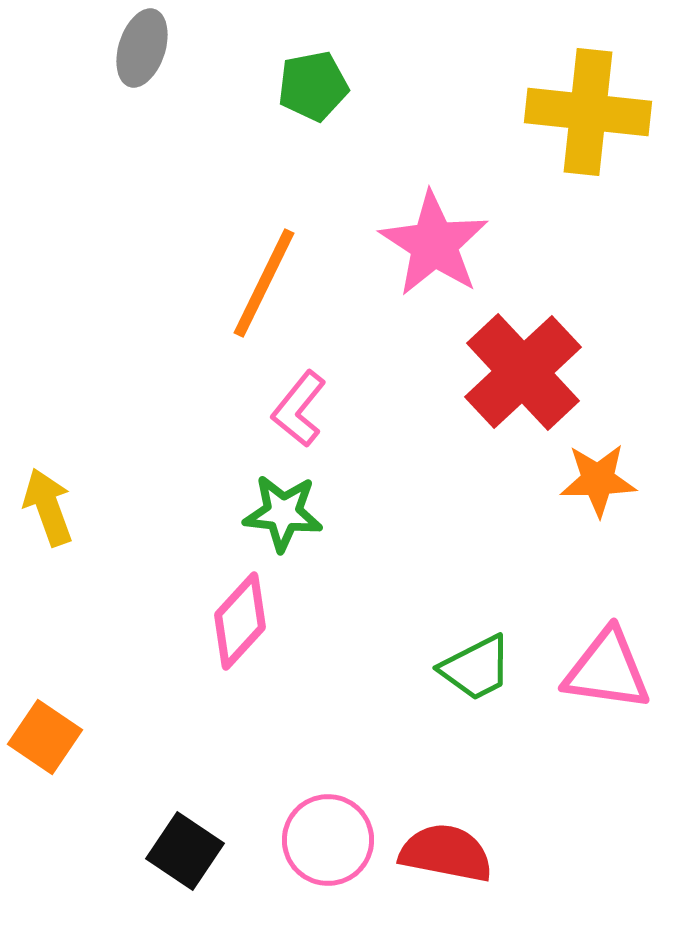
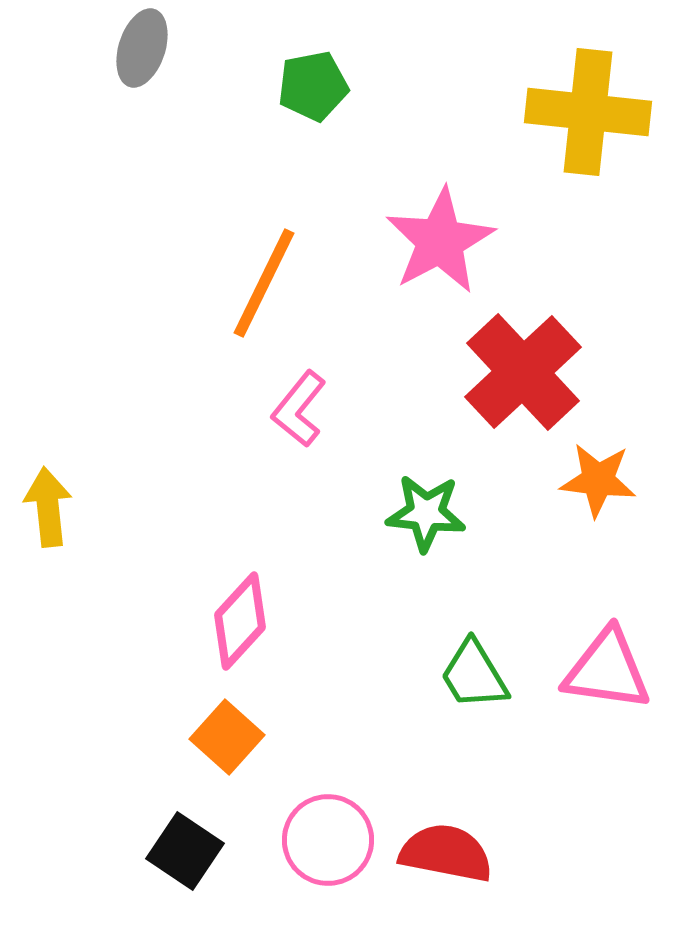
pink star: moved 6 px right, 3 px up; rotated 11 degrees clockwise
orange star: rotated 8 degrees clockwise
yellow arrow: rotated 14 degrees clockwise
green star: moved 143 px right
green trapezoid: moved 2 px left, 7 px down; rotated 86 degrees clockwise
orange square: moved 182 px right; rotated 8 degrees clockwise
